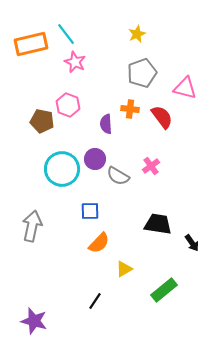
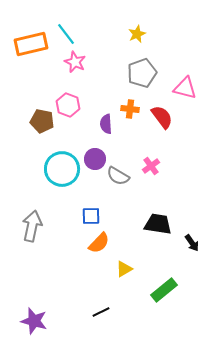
blue square: moved 1 px right, 5 px down
black line: moved 6 px right, 11 px down; rotated 30 degrees clockwise
